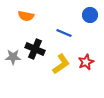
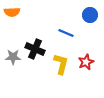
orange semicircle: moved 14 px left, 4 px up; rotated 14 degrees counterclockwise
blue line: moved 2 px right
yellow L-shape: rotated 40 degrees counterclockwise
